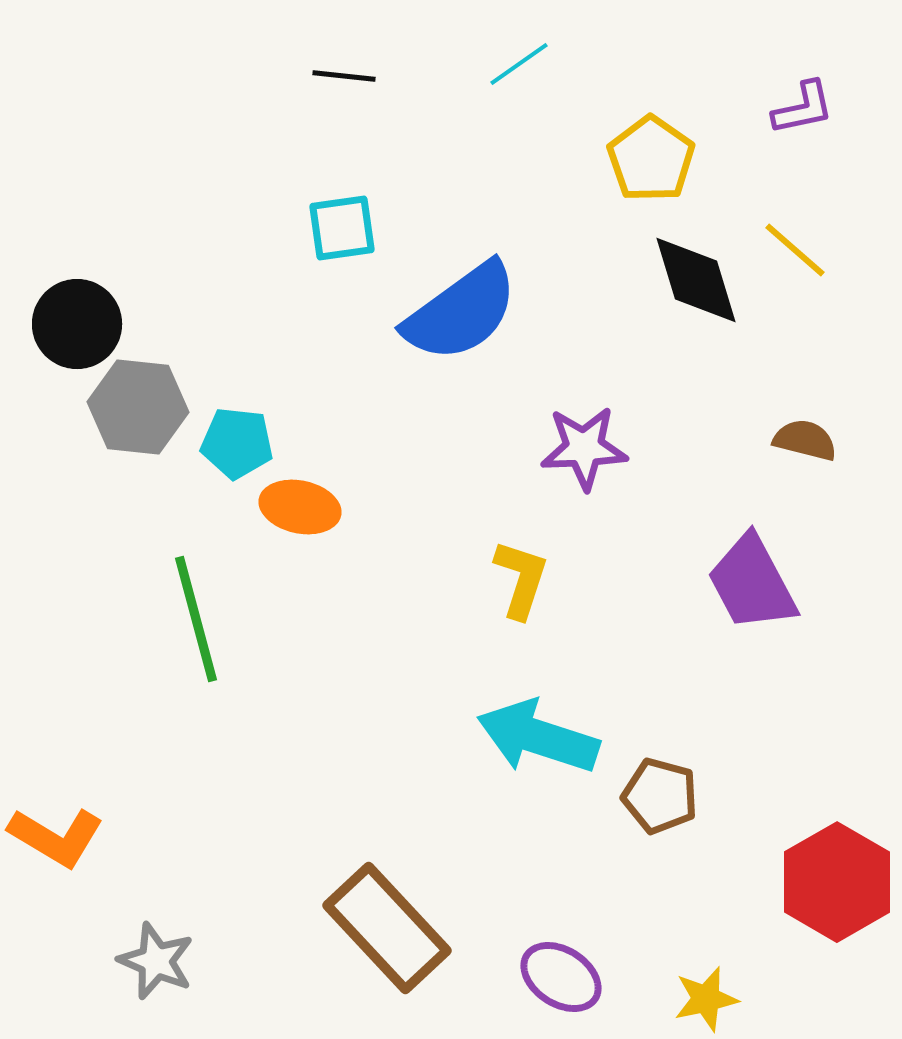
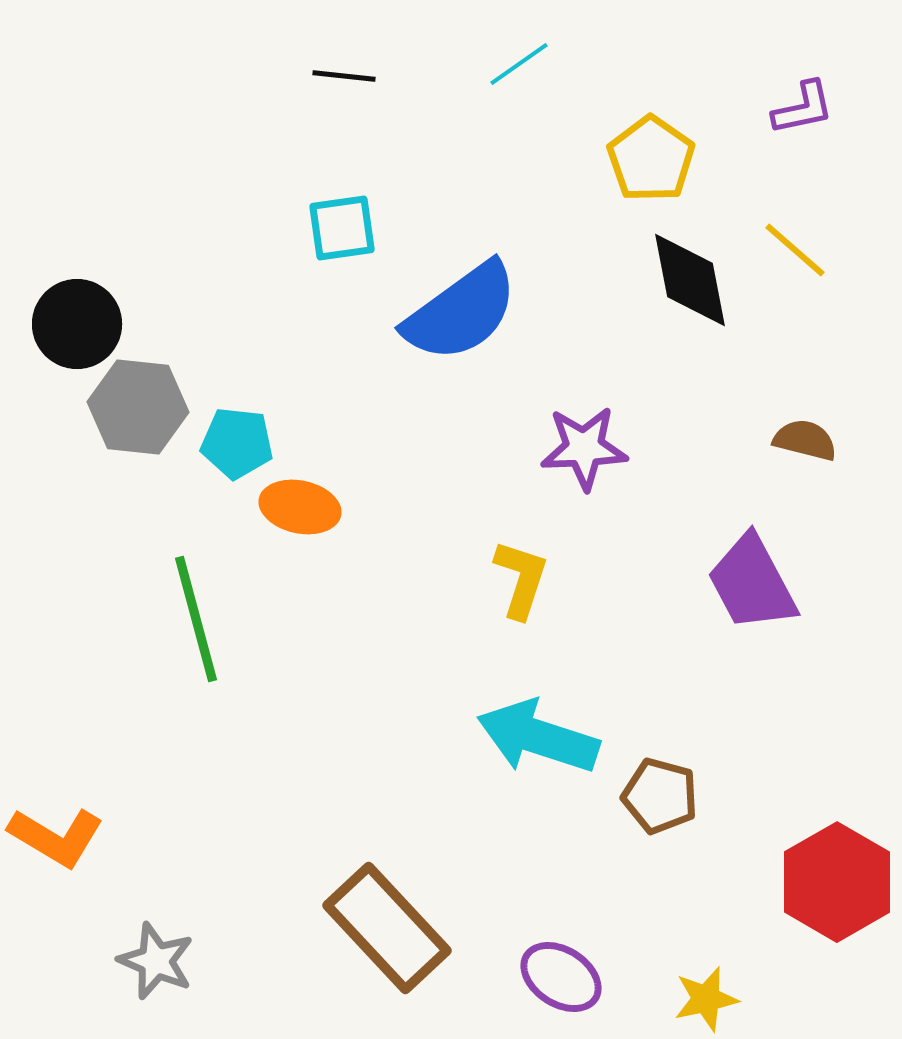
black diamond: moved 6 px left; rotated 6 degrees clockwise
